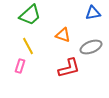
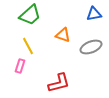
blue triangle: moved 1 px right, 1 px down
red L-shape: moved 10 px left, 15 px down
